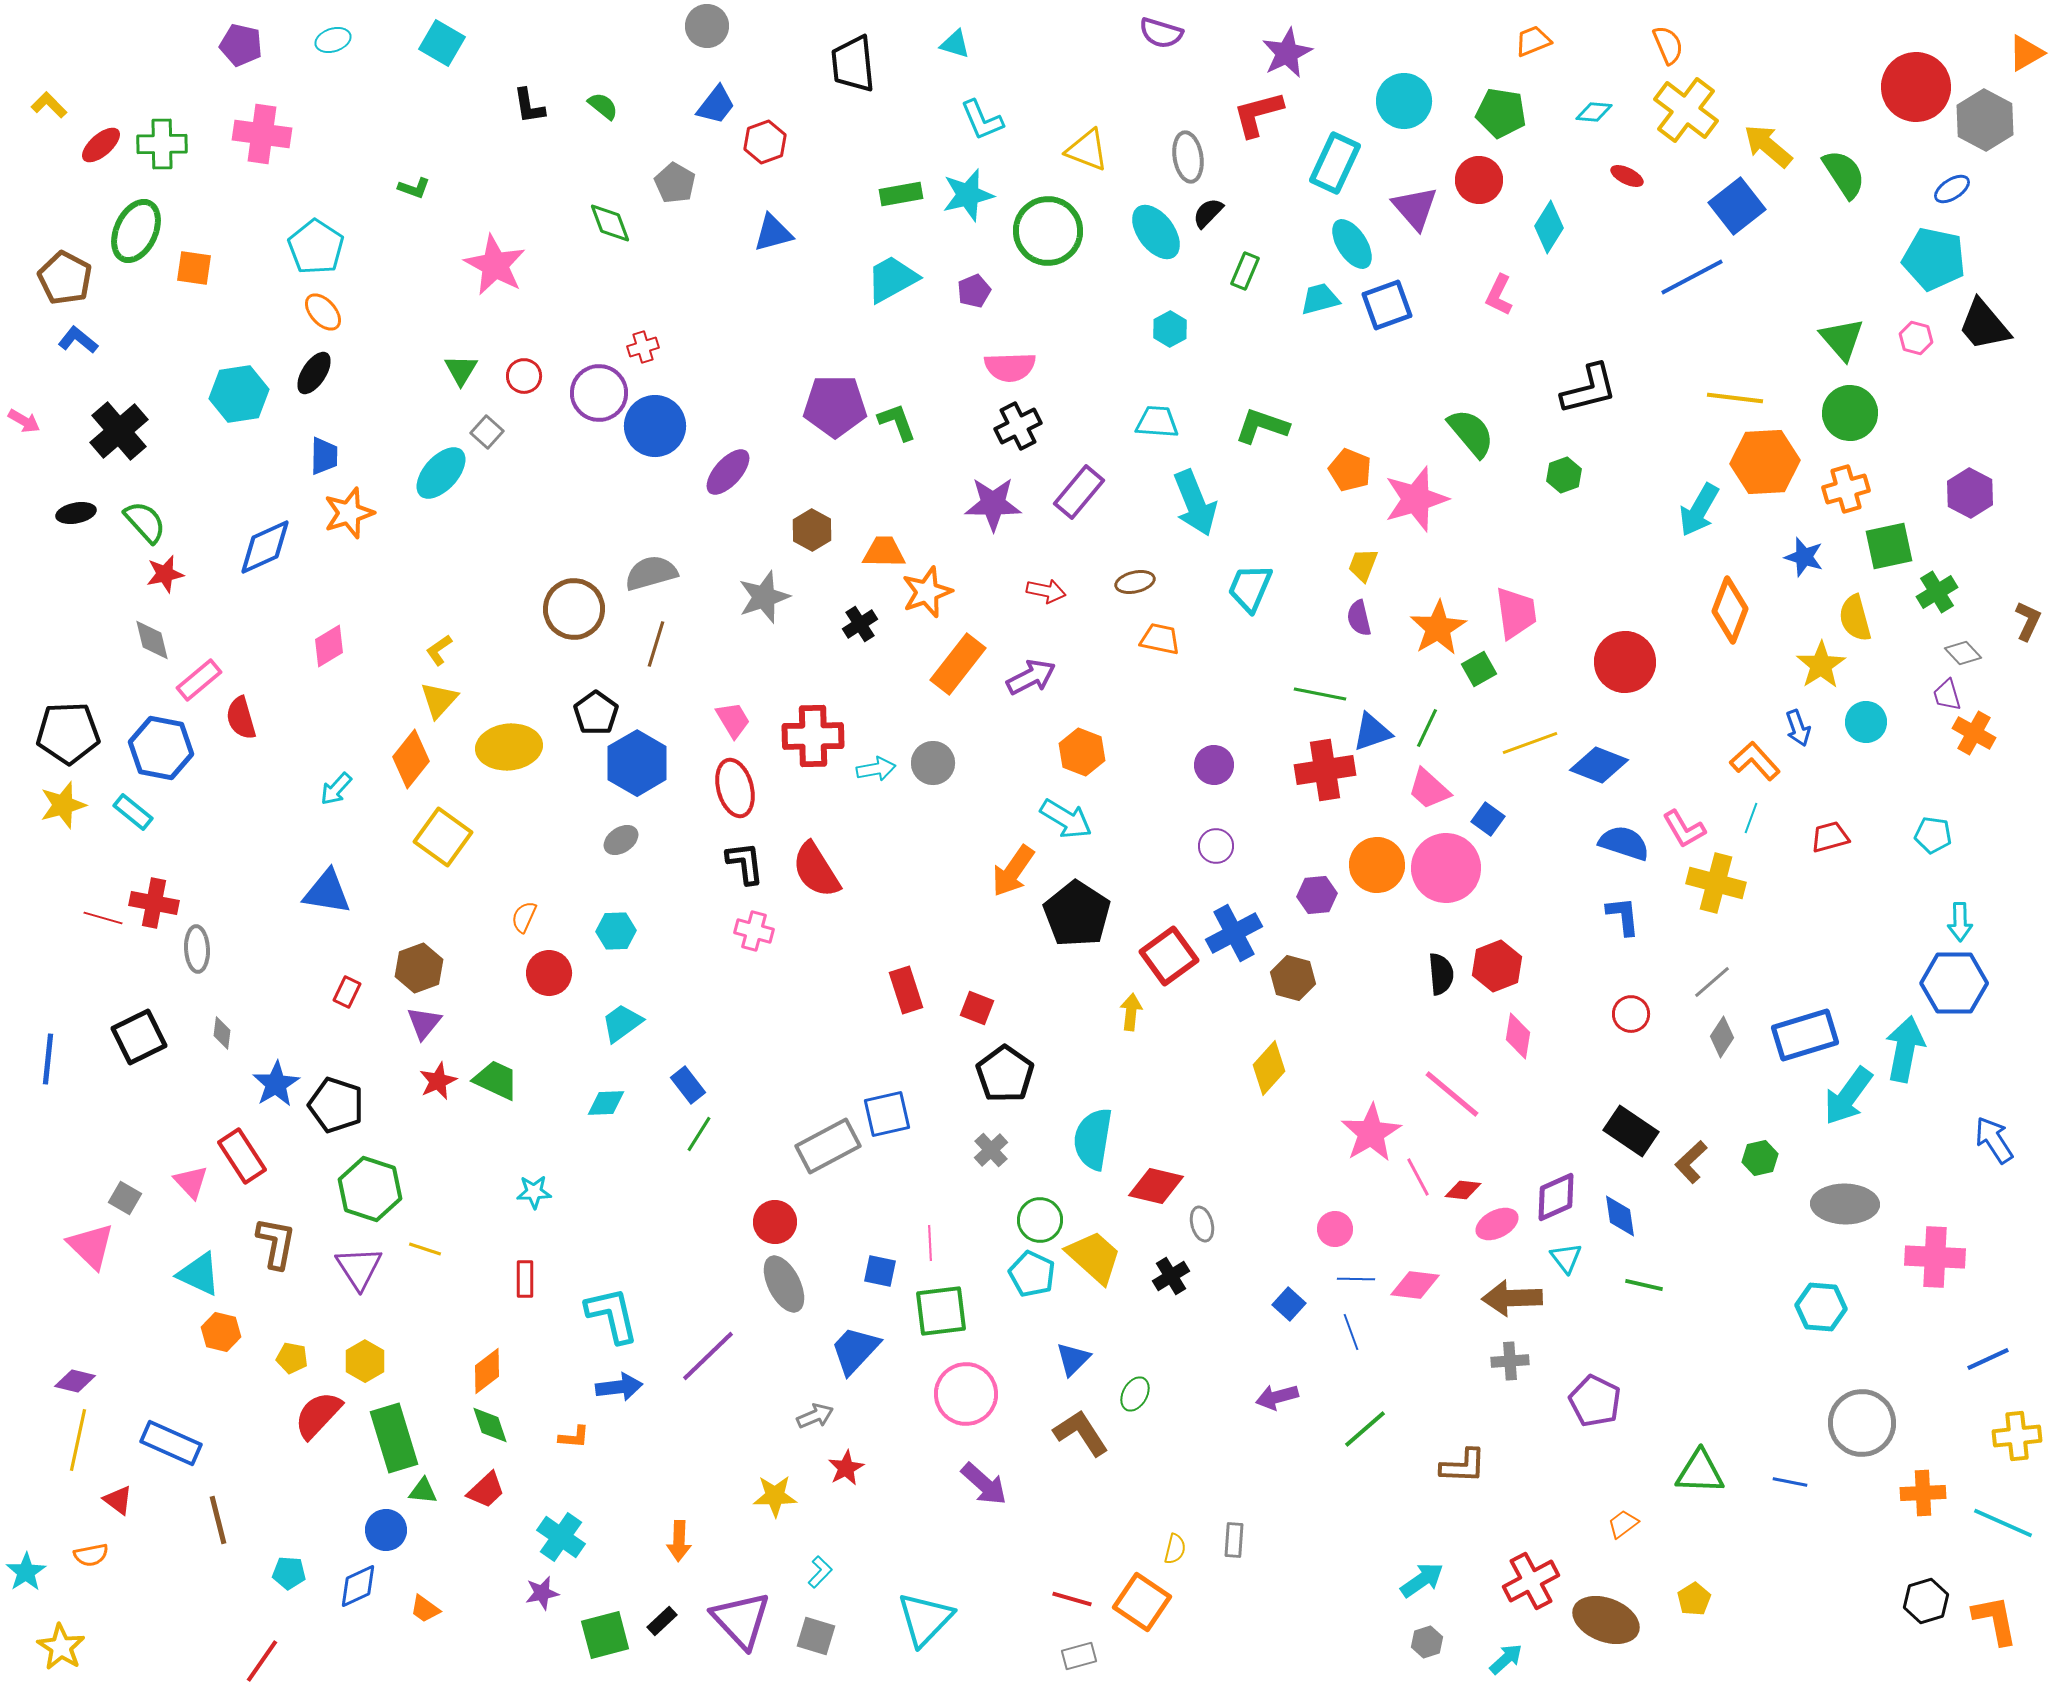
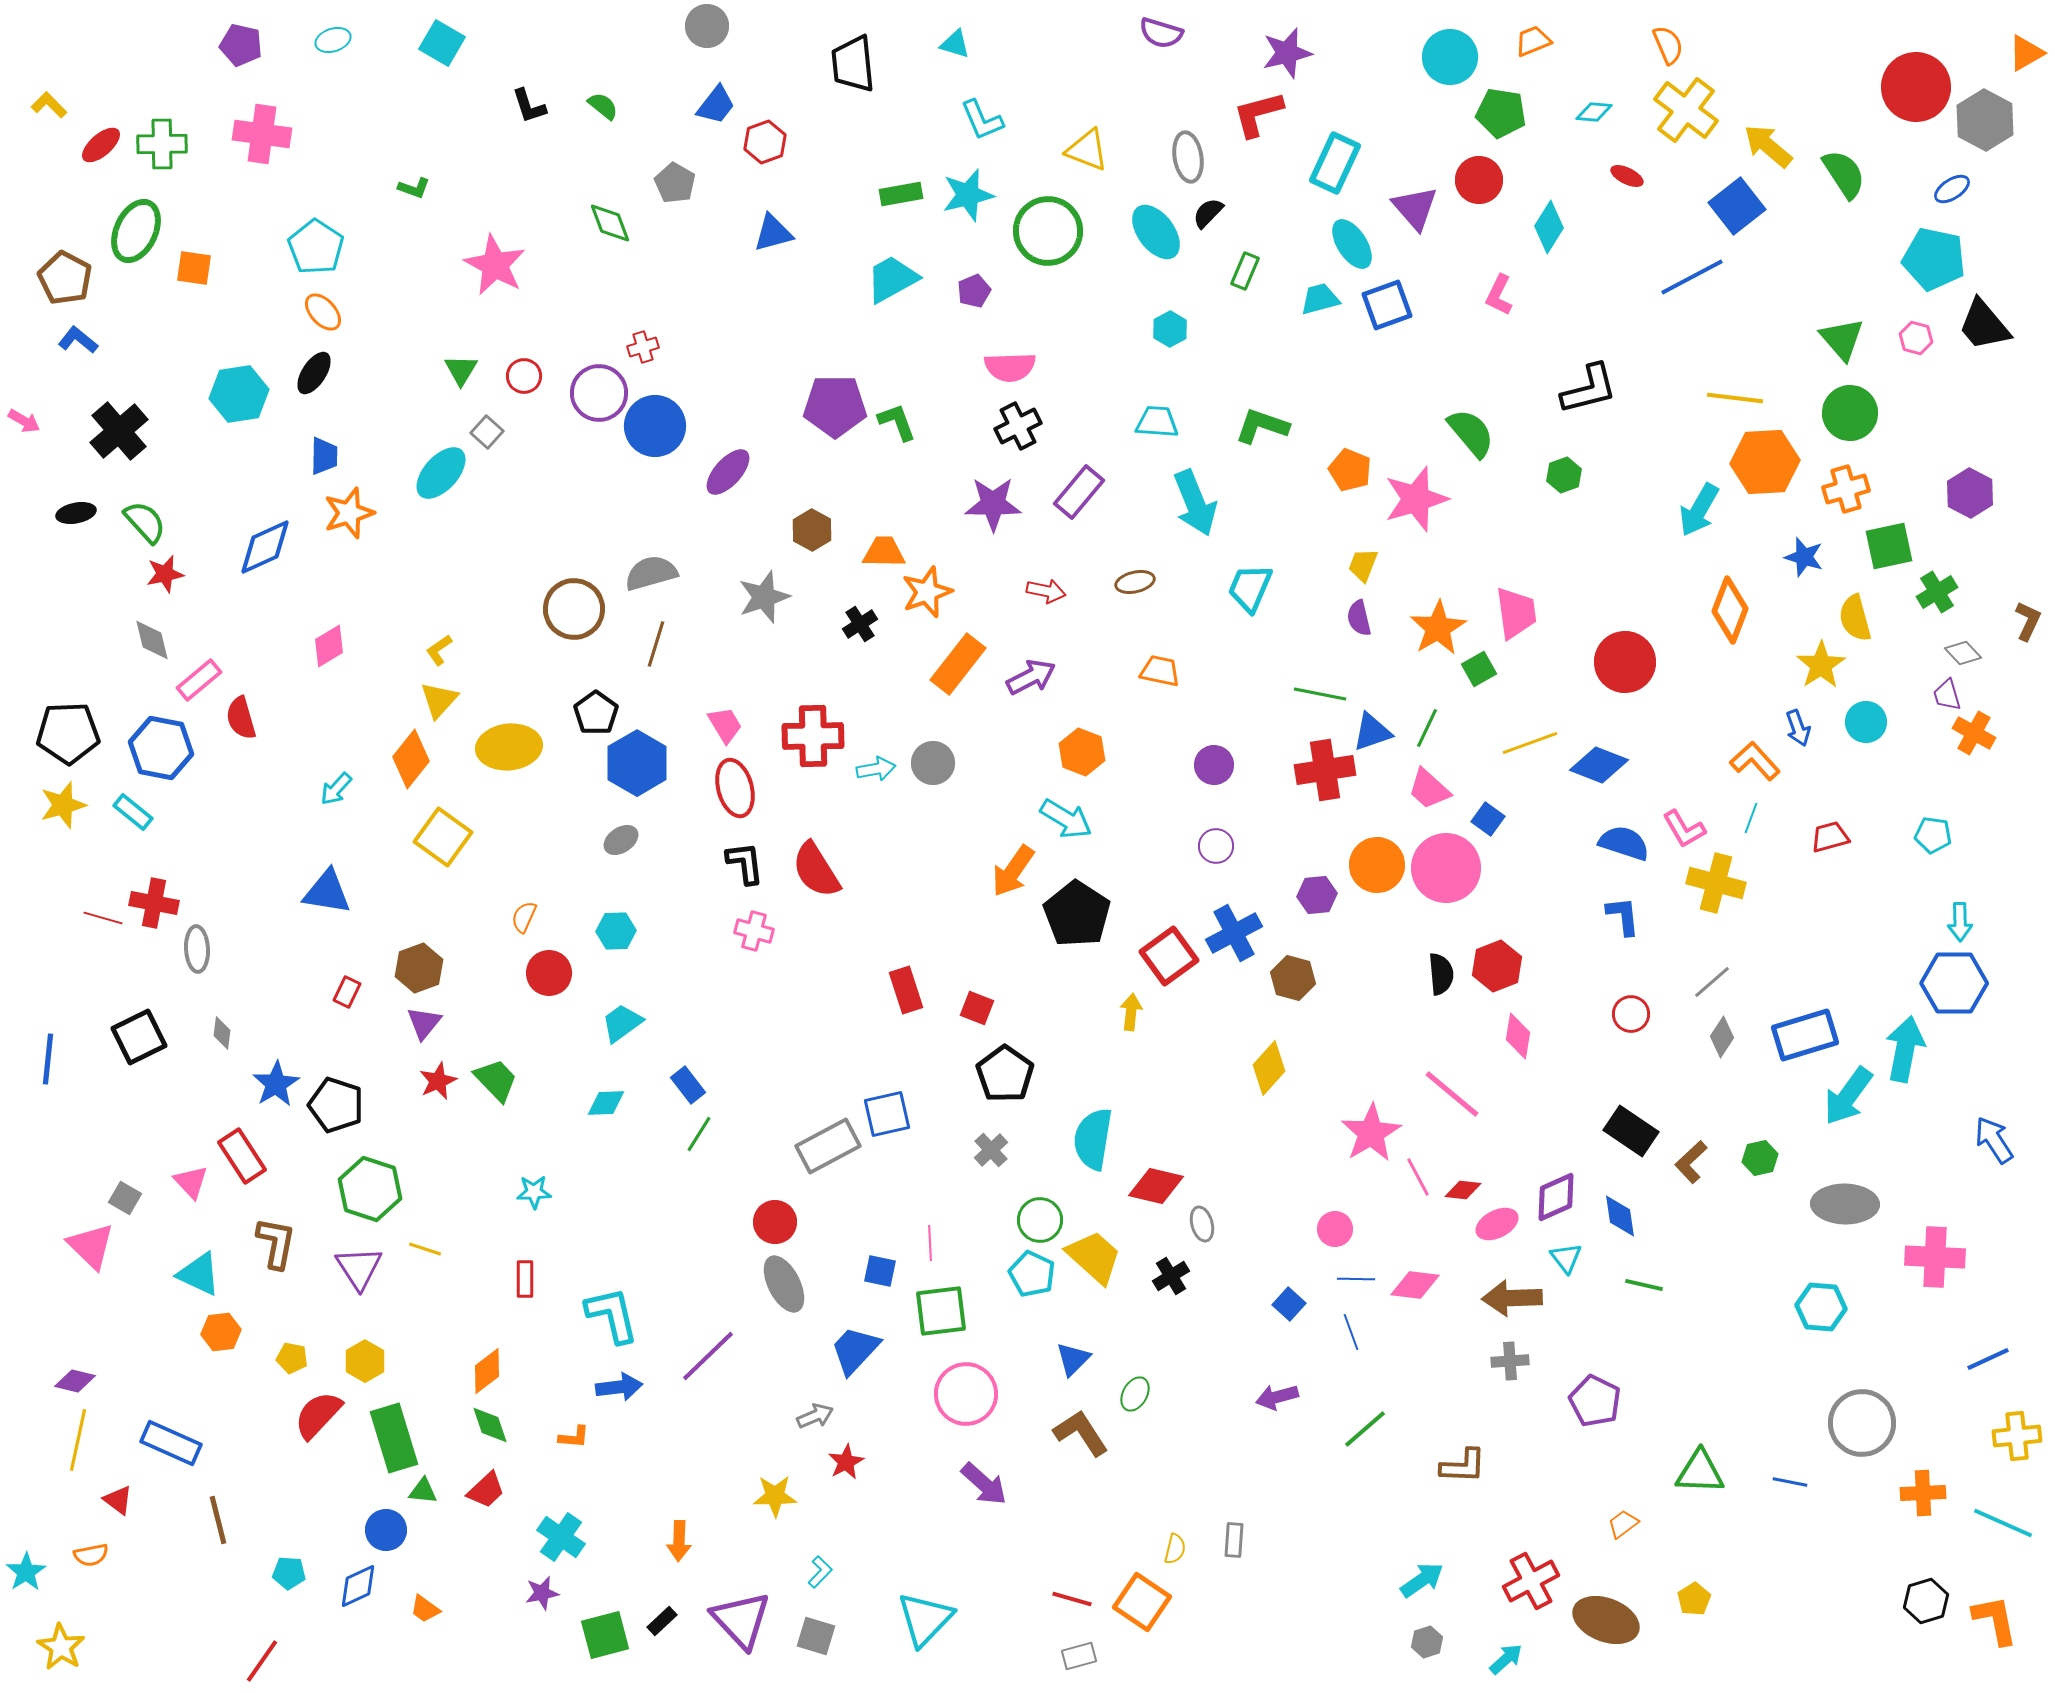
purple star at (1287, 53): rotated 12 degrees clockwise
cyan circle at (1404, 101): moved 46 px right, 44 px up
black L-shape at (529, 106): rotated 9 degrees counterclockwise
orange trapezoid at (1160, 639): moved 32 px down
pink trapezoid at (733, 720): moved 8 px left, 5 px down
green trapezoid at (496, 1080): rotated 21 degrees clockwise
orange hexagon at (221, 1332): rotated 21 degrees counterclockwise
red star at (846, 1468): moved 6 px up
